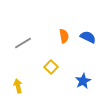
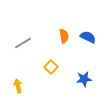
blue star: moved 1 px right, 2 px up; rotated 21 degrees clockwise
